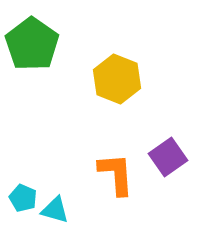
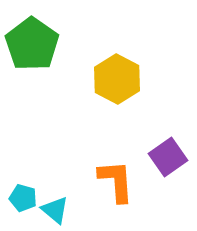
yellow hexagon: rotated 6 degrees clockwise
orange L-shape: moved 7 px down
cyan pentagon: rotated 8 degrees counterclockwise
cyan triangle: rotated 24 degrees clockwise
